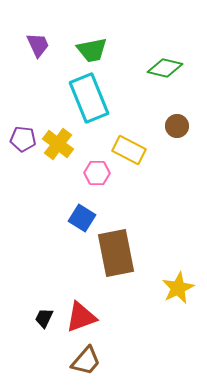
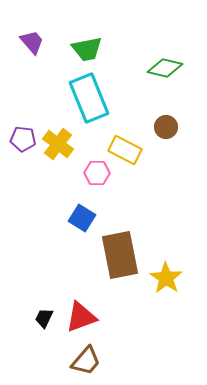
purple trapezoid: moved 6 px left, 3 px up; rotated 16 degrees counterclockwise
green trapezoid: moved 5 px left, 1 px up
brown circle: moved 11 px left, 1 px down
yellow rectangle: moved 4 px left
brown rectangle: moved 4 px right, 2 px down
yellow star: moved 12 px left, 10 px up; rotated 12 degrees counterclockwise
